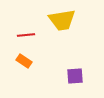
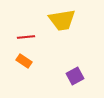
red line: moved 2 px down
purple square: rotated 24 degrees counterclockwise
